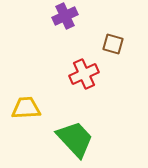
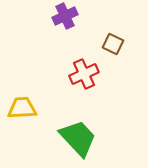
brown square: rotated 10 degrees clockwise
yellow trapezoid: moved 4 px left
green trapezoid: moved 3 px right, 1 px up
